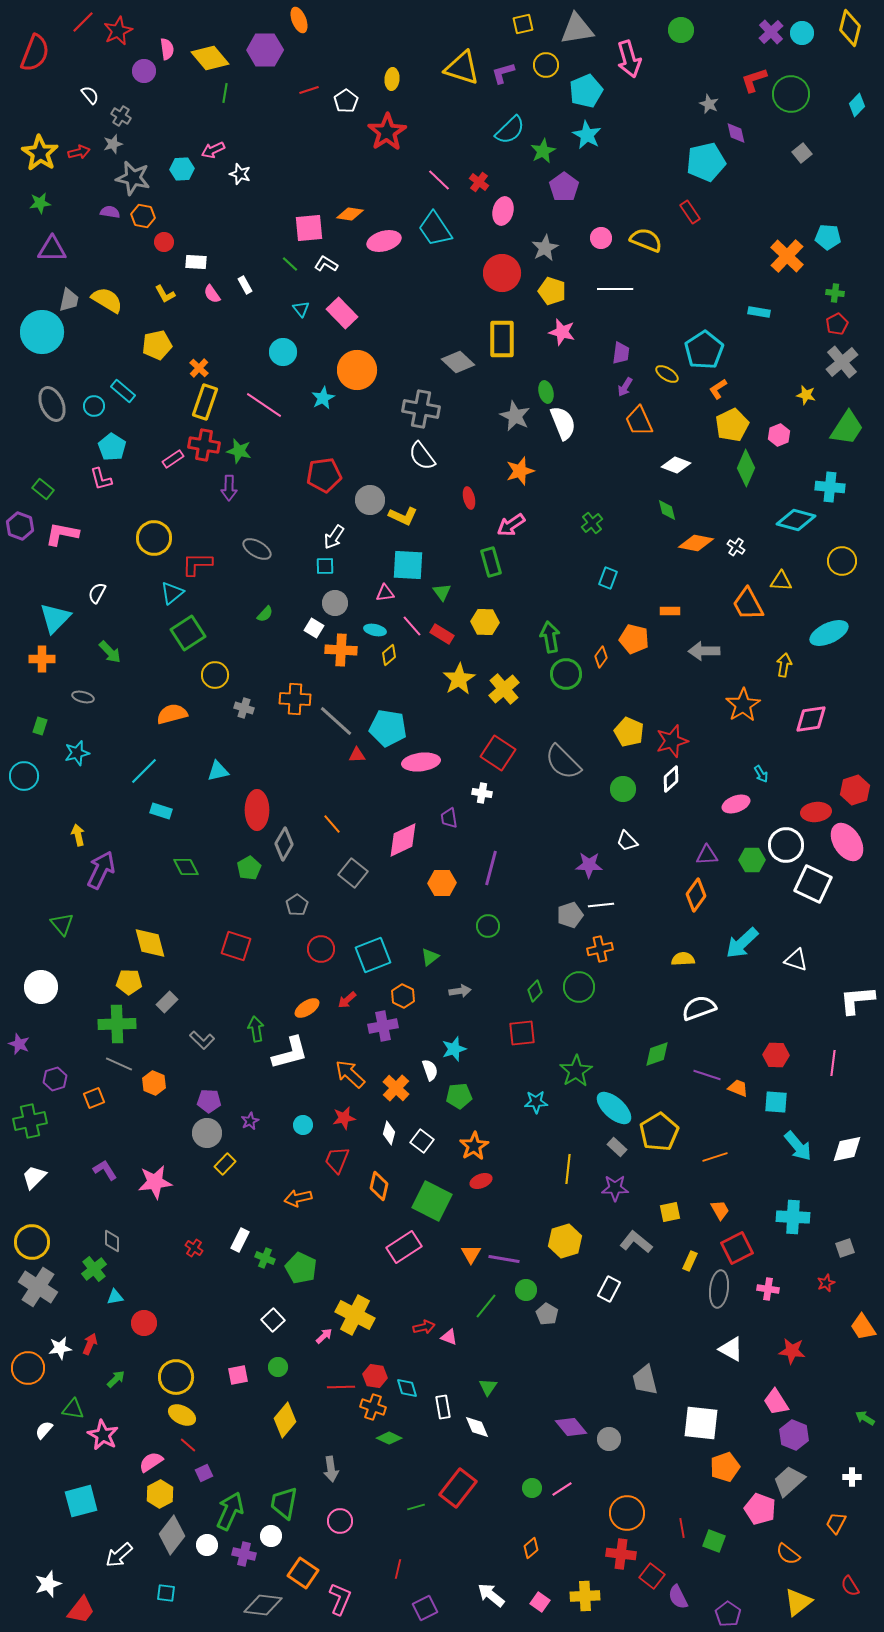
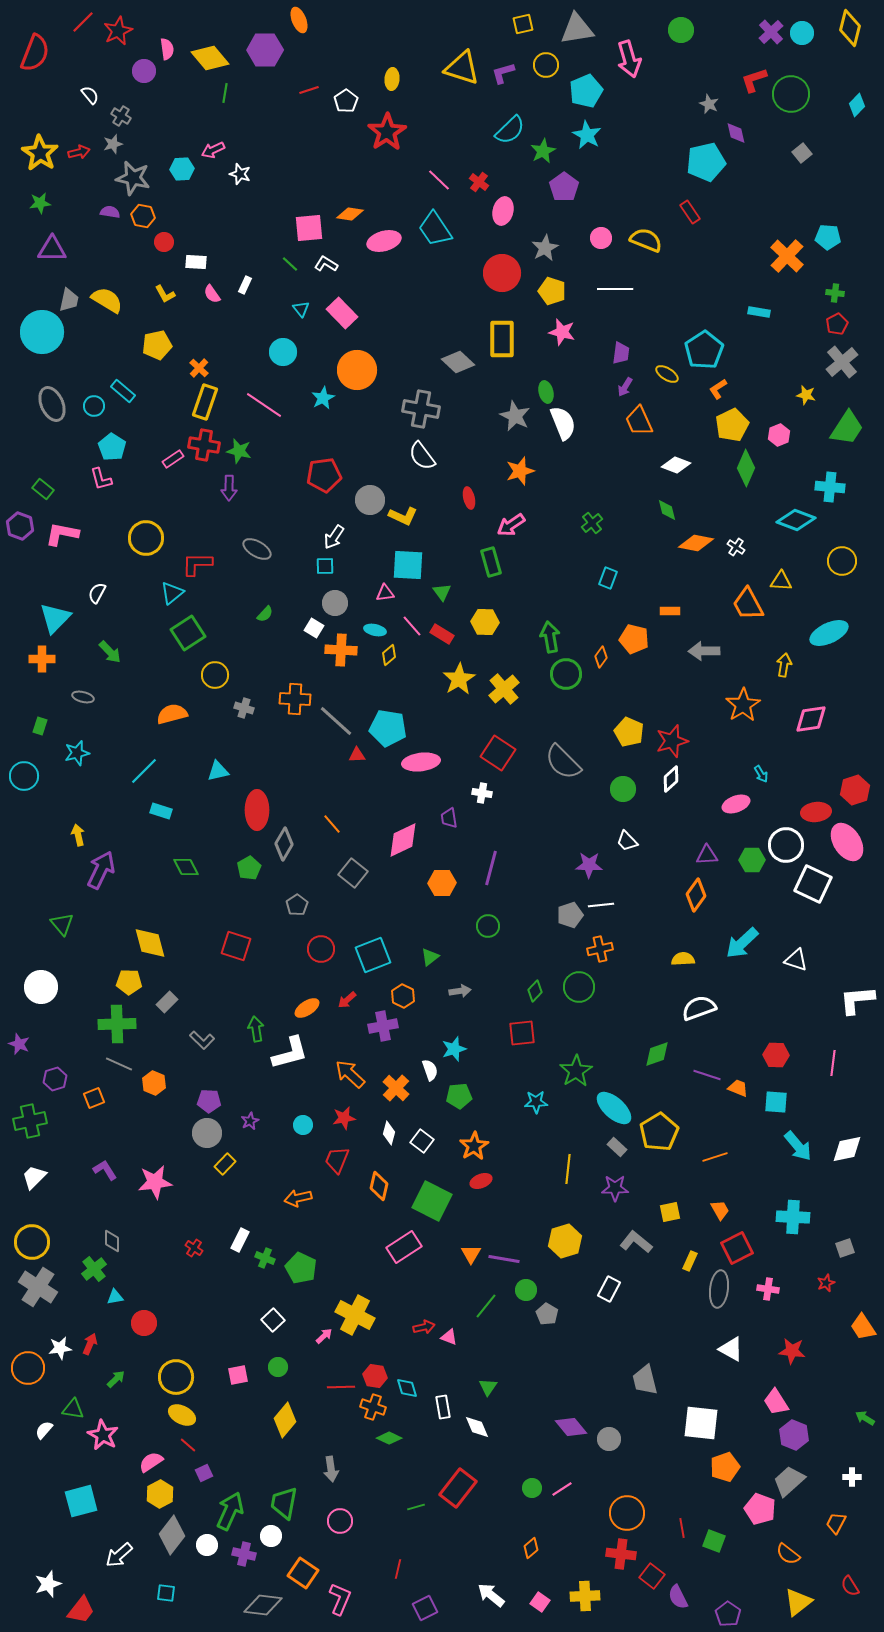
white rectangle at (245, 285): rotated 54 degrees clockwise
cyan diamond at (796, 520): rotated 6 degrees clockwise
yellow circle at (154, 538): moved 8 px left
